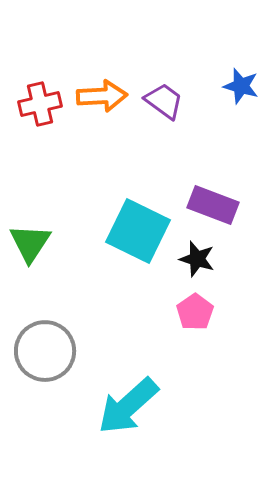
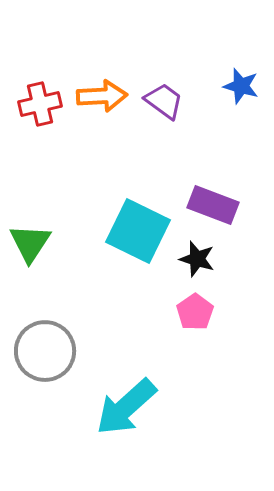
cyan arrow: moved 2 px left, 1 px down
